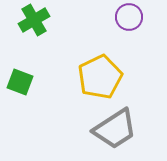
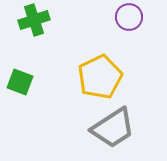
green cross: rotated 12 degrees clockwise
gray trapezoid: moved 2 px left, 1 px up
